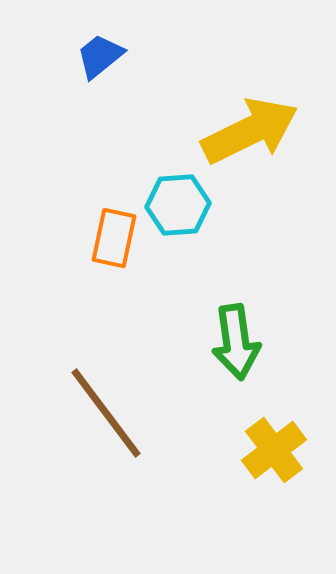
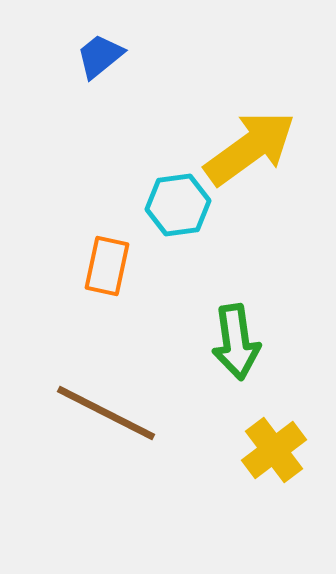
yellow arrow: moved 17 px down; rotated 10 degrees counterclockwise
cyan hexagon: rotated 4 degrees counterclockwise
orange rectangle: moved 7 px left, 28 px down
brown line: rotated 26 degrees counterclockwise
